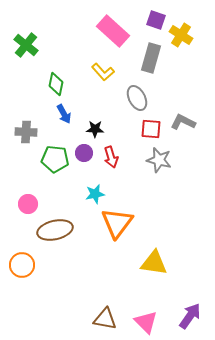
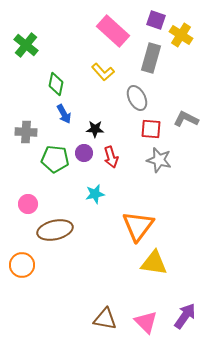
gray L-shape: moved 3 px right, 3 px up
orange triangle: moved 21 px right, 3 px down
purple arrow: moved 5 px left
